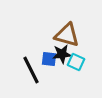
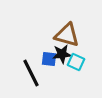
black line: moved 3 px down
